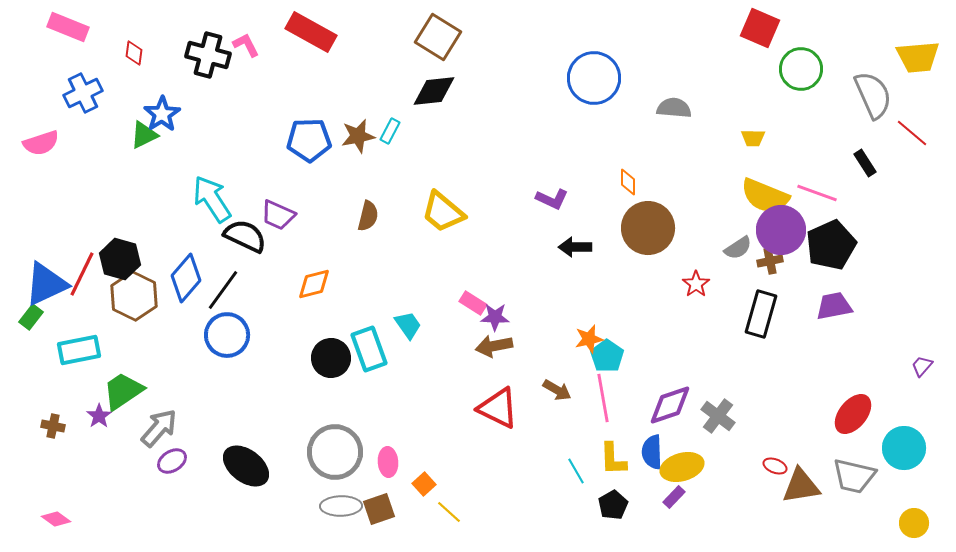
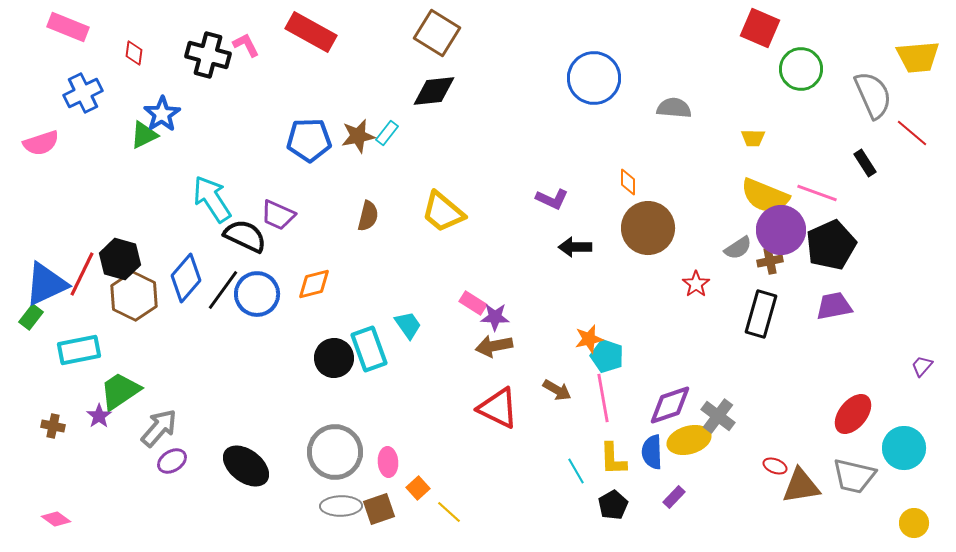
brown square at (438, 37): moved 1 px left, 4 px up
cyan rectangle at (390, 131): moved 3 px left, 2 px down; rotated 10 degrees clockwise
blue circle at (227, 335): moved 30 px right, 41 px up
cyan pentagon at (607, 356): rotated 16 degrees counterclockwise
black circle at (331, 358): moved 3 px right
green trapezoid at (123, 391): moved 3 px left
yellow ellipse at (682, 467): moved 7 px right, 27 px up
orange square at (424, 484): moved 6 px left, 4 px down
